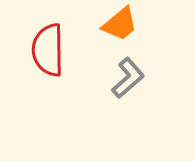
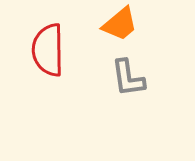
gray L-shape: rotated 123 degrees clockwise
